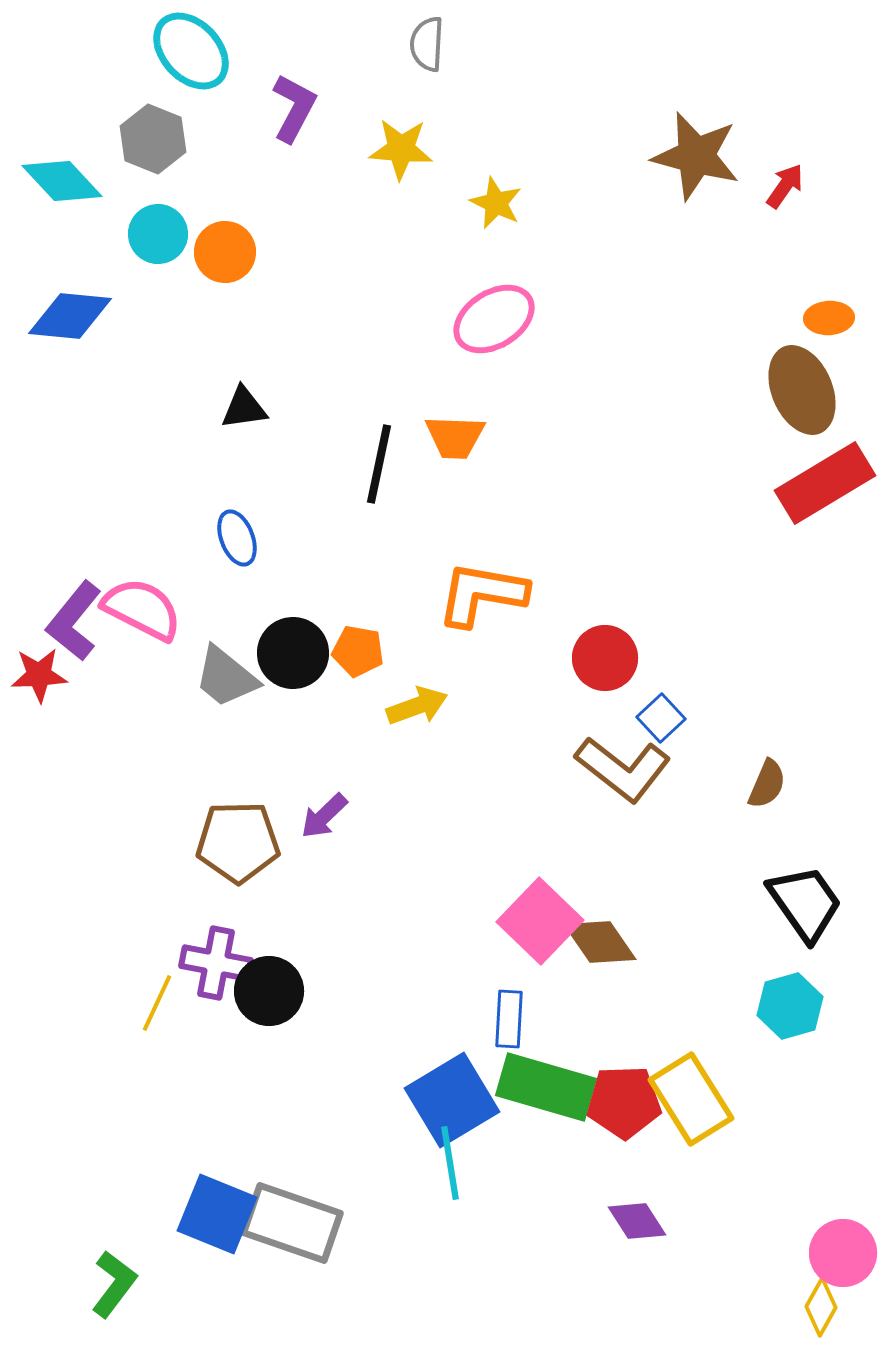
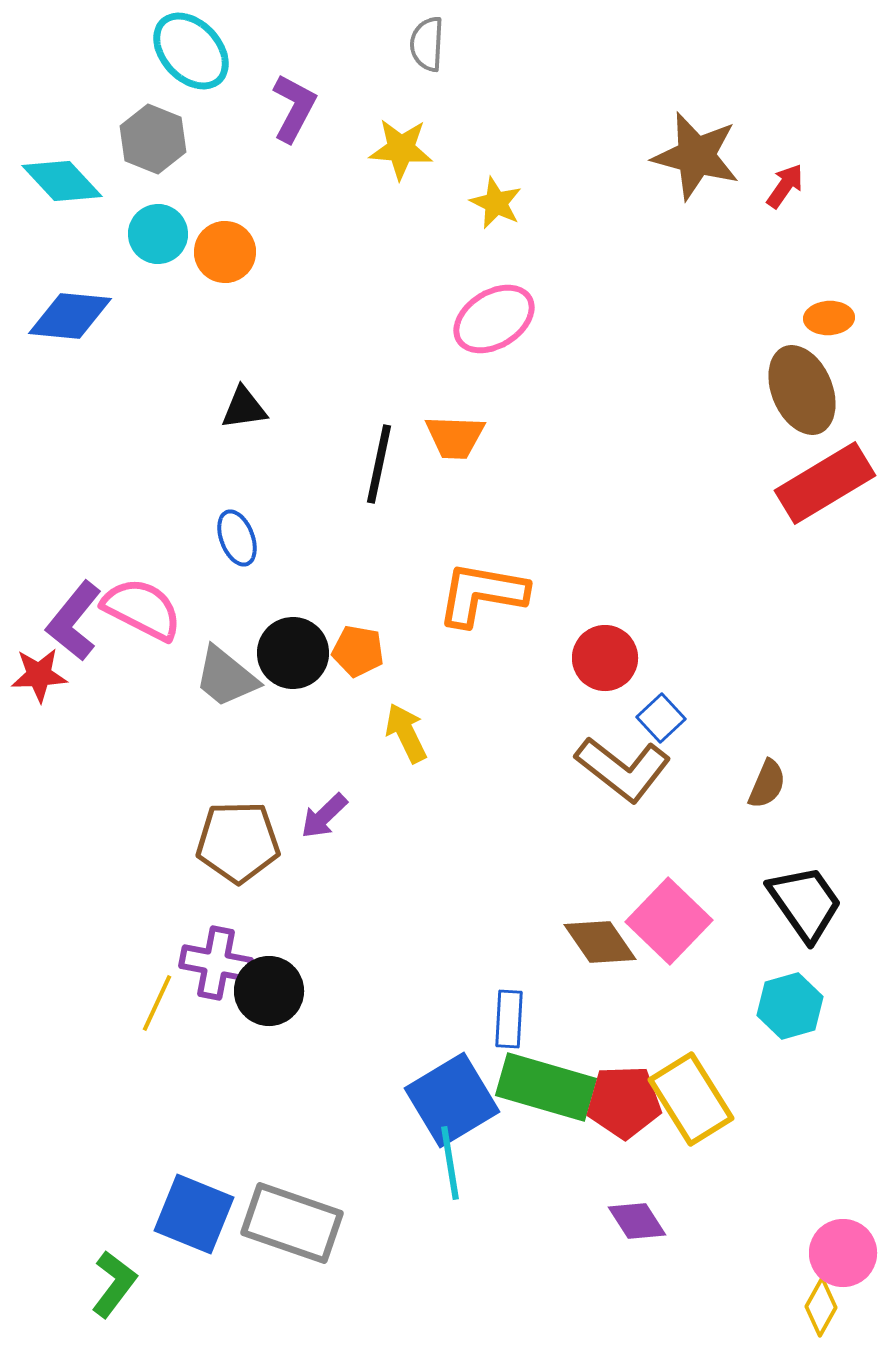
yellow arrow at (417, 706): moved 11 px left, 27 px down; rotated 96 degrees counterclockwise
pink square at (540, 921): moved 129 px right
blue square at (217, 1214): moved 23 px left
